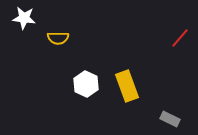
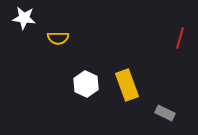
red line: rotated 25 degrees counterclockwise
yellow rectangle: moved 1 px up
gray rectangle: moved 5 px left, 6 px up
